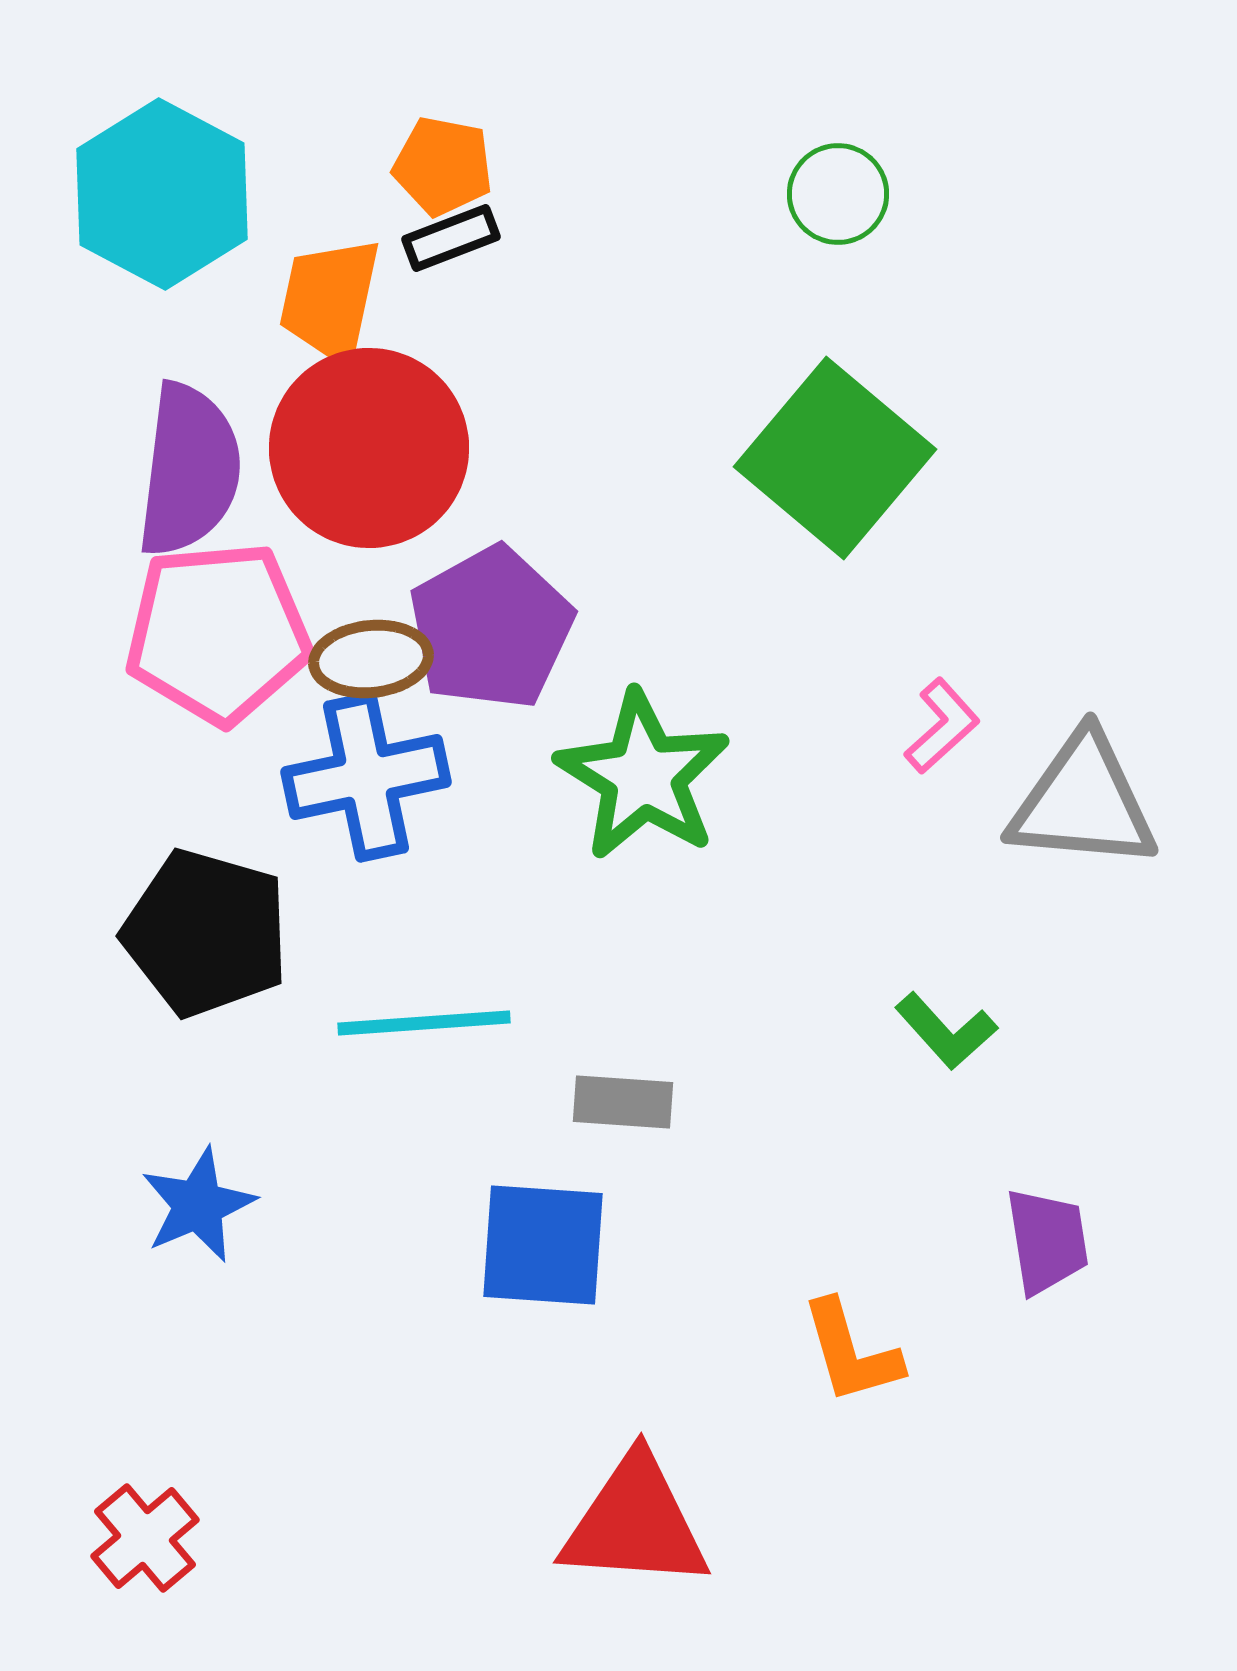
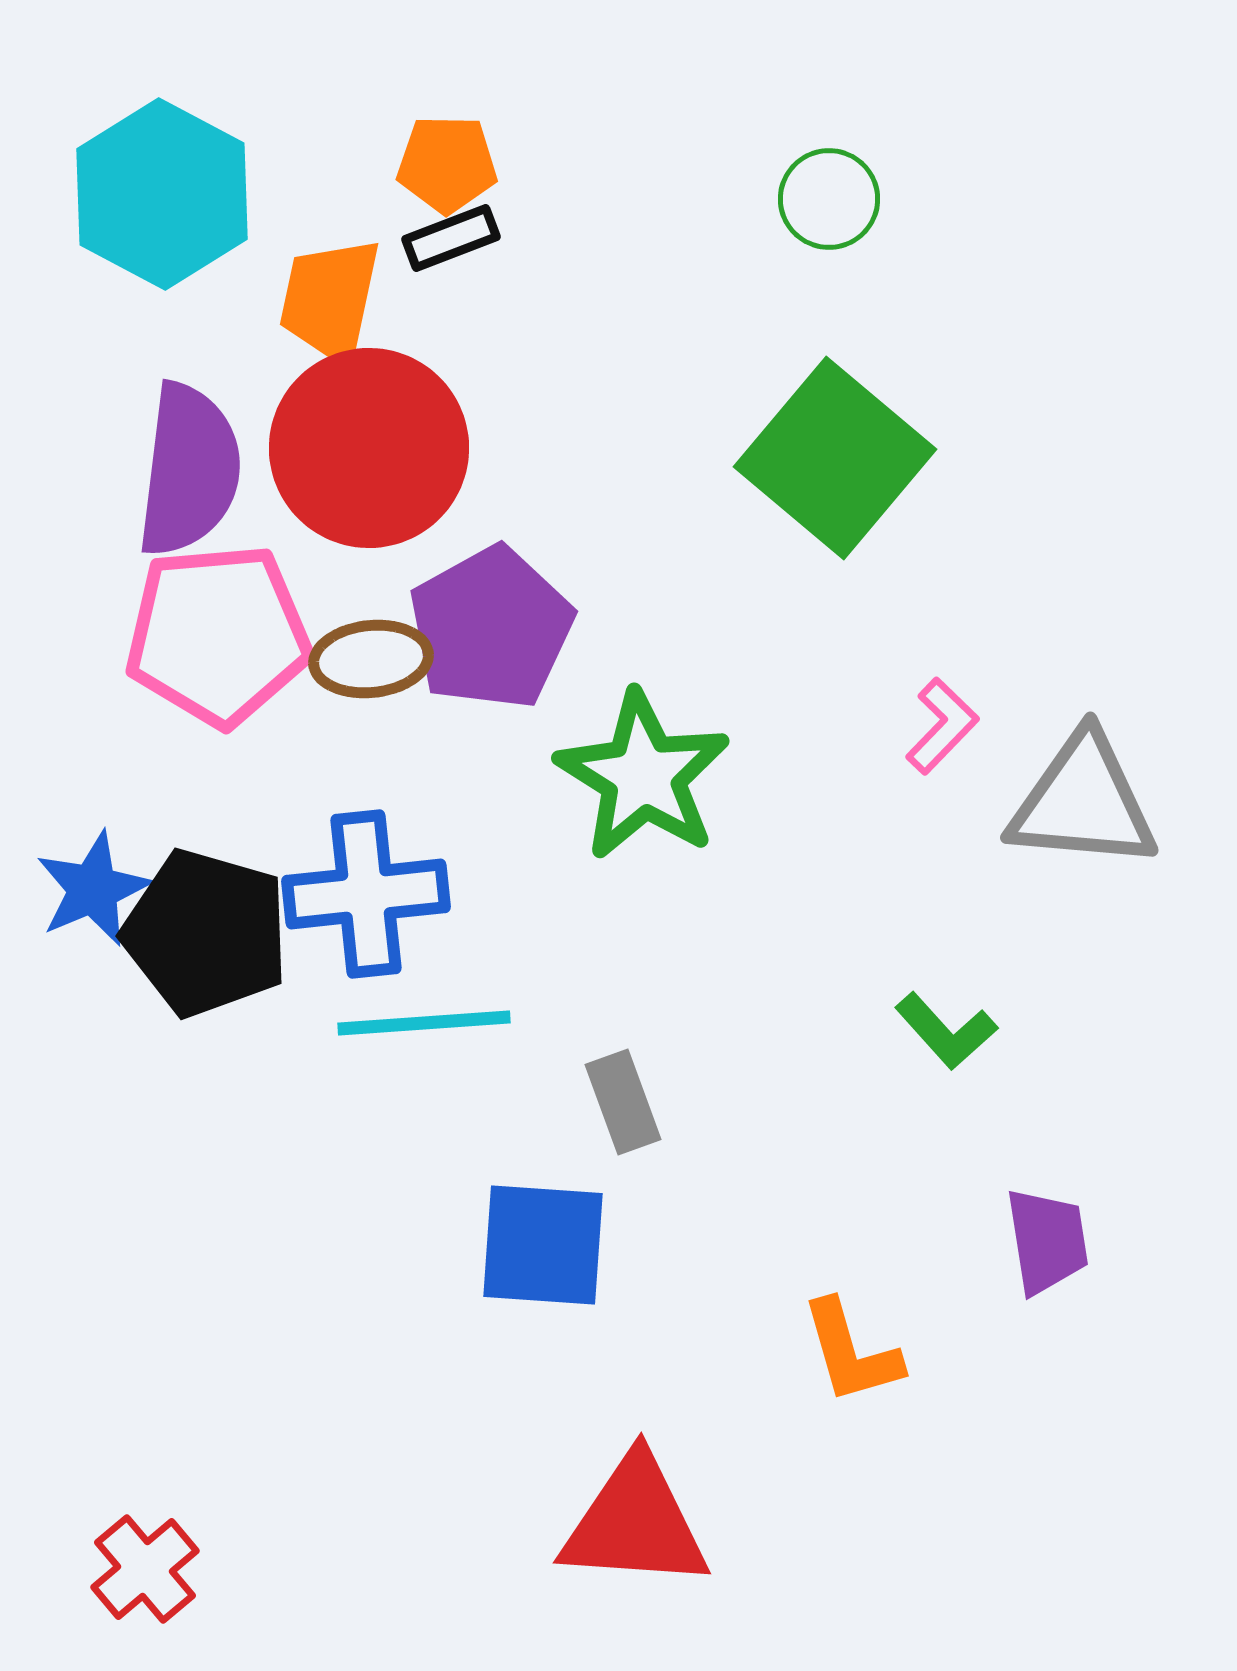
orange pentagon: moved 4 px right, 2 px up; rotated 10 degrees counterclockwise
green circle: moved 9 px left, 5 px down
pink pentagon: moved 2 px down
pink L-shape: rotated 4 degrees counterclockwise
blue cross: moved 117 px down; rotated 6 degrees clockwise
gray rectangle: rotated 66 degrees clockwise
blue star: moved 105 px left, 316 px up
red cross: moved 31 px down
